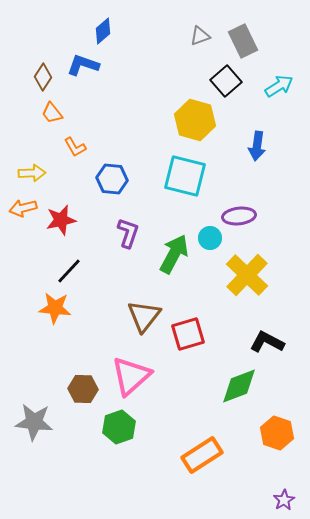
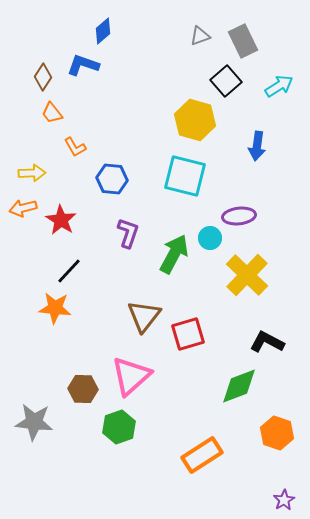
red star: rotated 28 degrees counterclockwise
